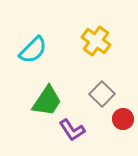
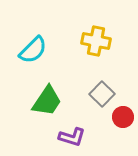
yellow cross: rotated 24 degrees counterclockwise
red circle: moved 2 px up
purple L-shape: moved 7 px down; rotated 40 degrees counterclockwise
